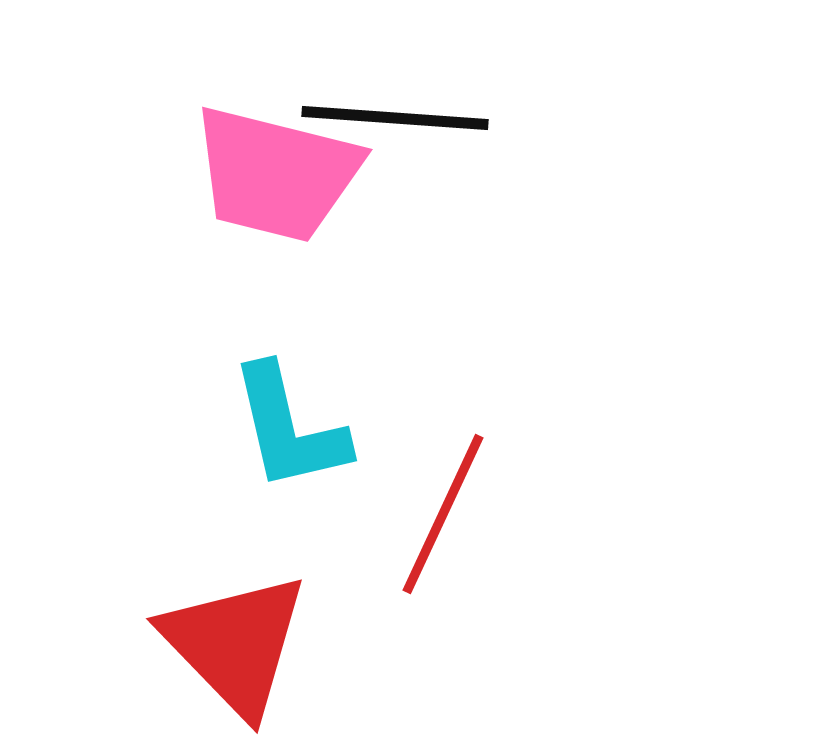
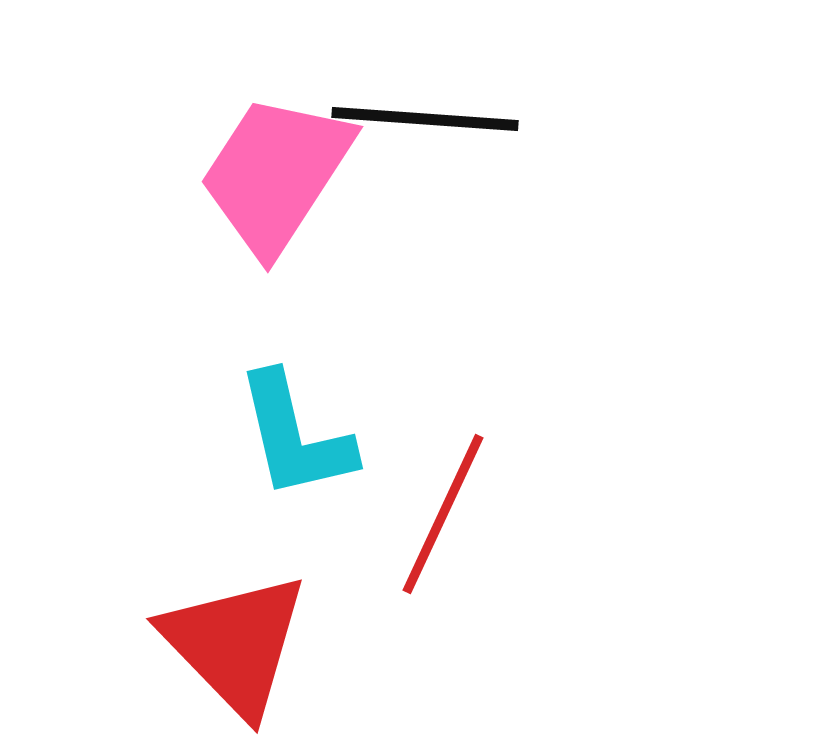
black line: moved 30 px right, 1 px down
pink trapezoid: rotated 109 degrees clockwise
cyan L-shape: moved 6 px right, 8 px down
